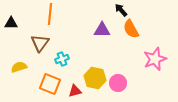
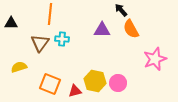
cyan cross: moved 20 px up; rotated 24 degrees clockwise
yellow hexagon: moved 3 px down
